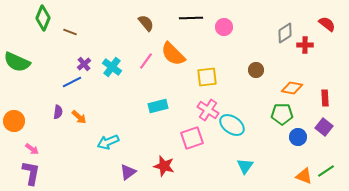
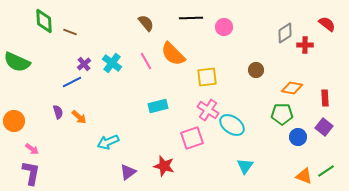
green diamond: moved 1 px right, 3 px down; rotated 25 degrees counterclockwise
pink line: rotated 66 degrees counterclockwise
cyan cross: moved 4 px up
purple semicircle: rotated 24 degrees counterclockwise
